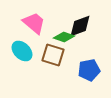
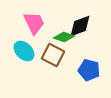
pink trapezoid: rotated 25 degrees clockwise
cyan ellipse: moved 2 px right
brown square: rotated 10 degrees clockwise
blue pentagon: rotated 25 degrees clockwise
